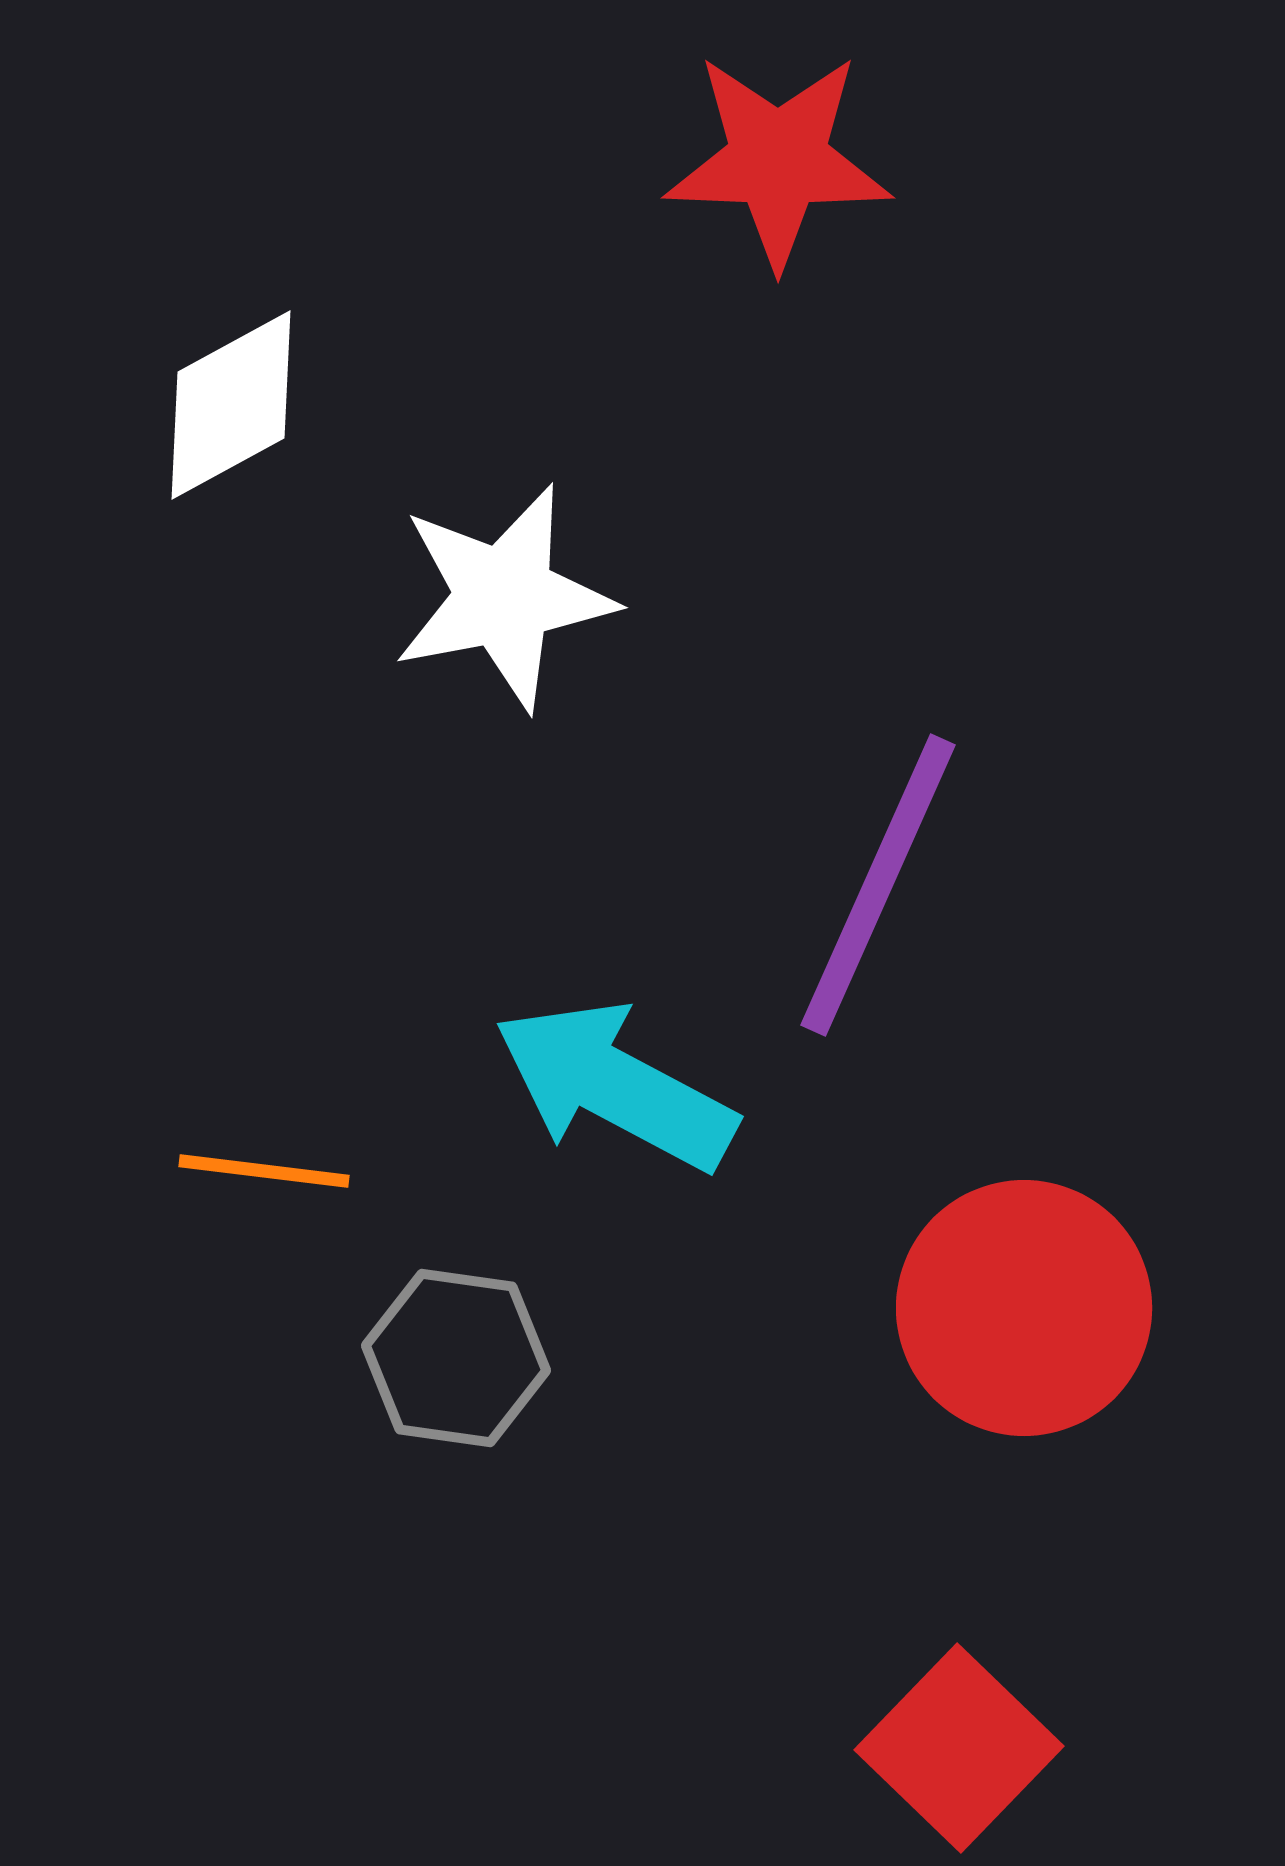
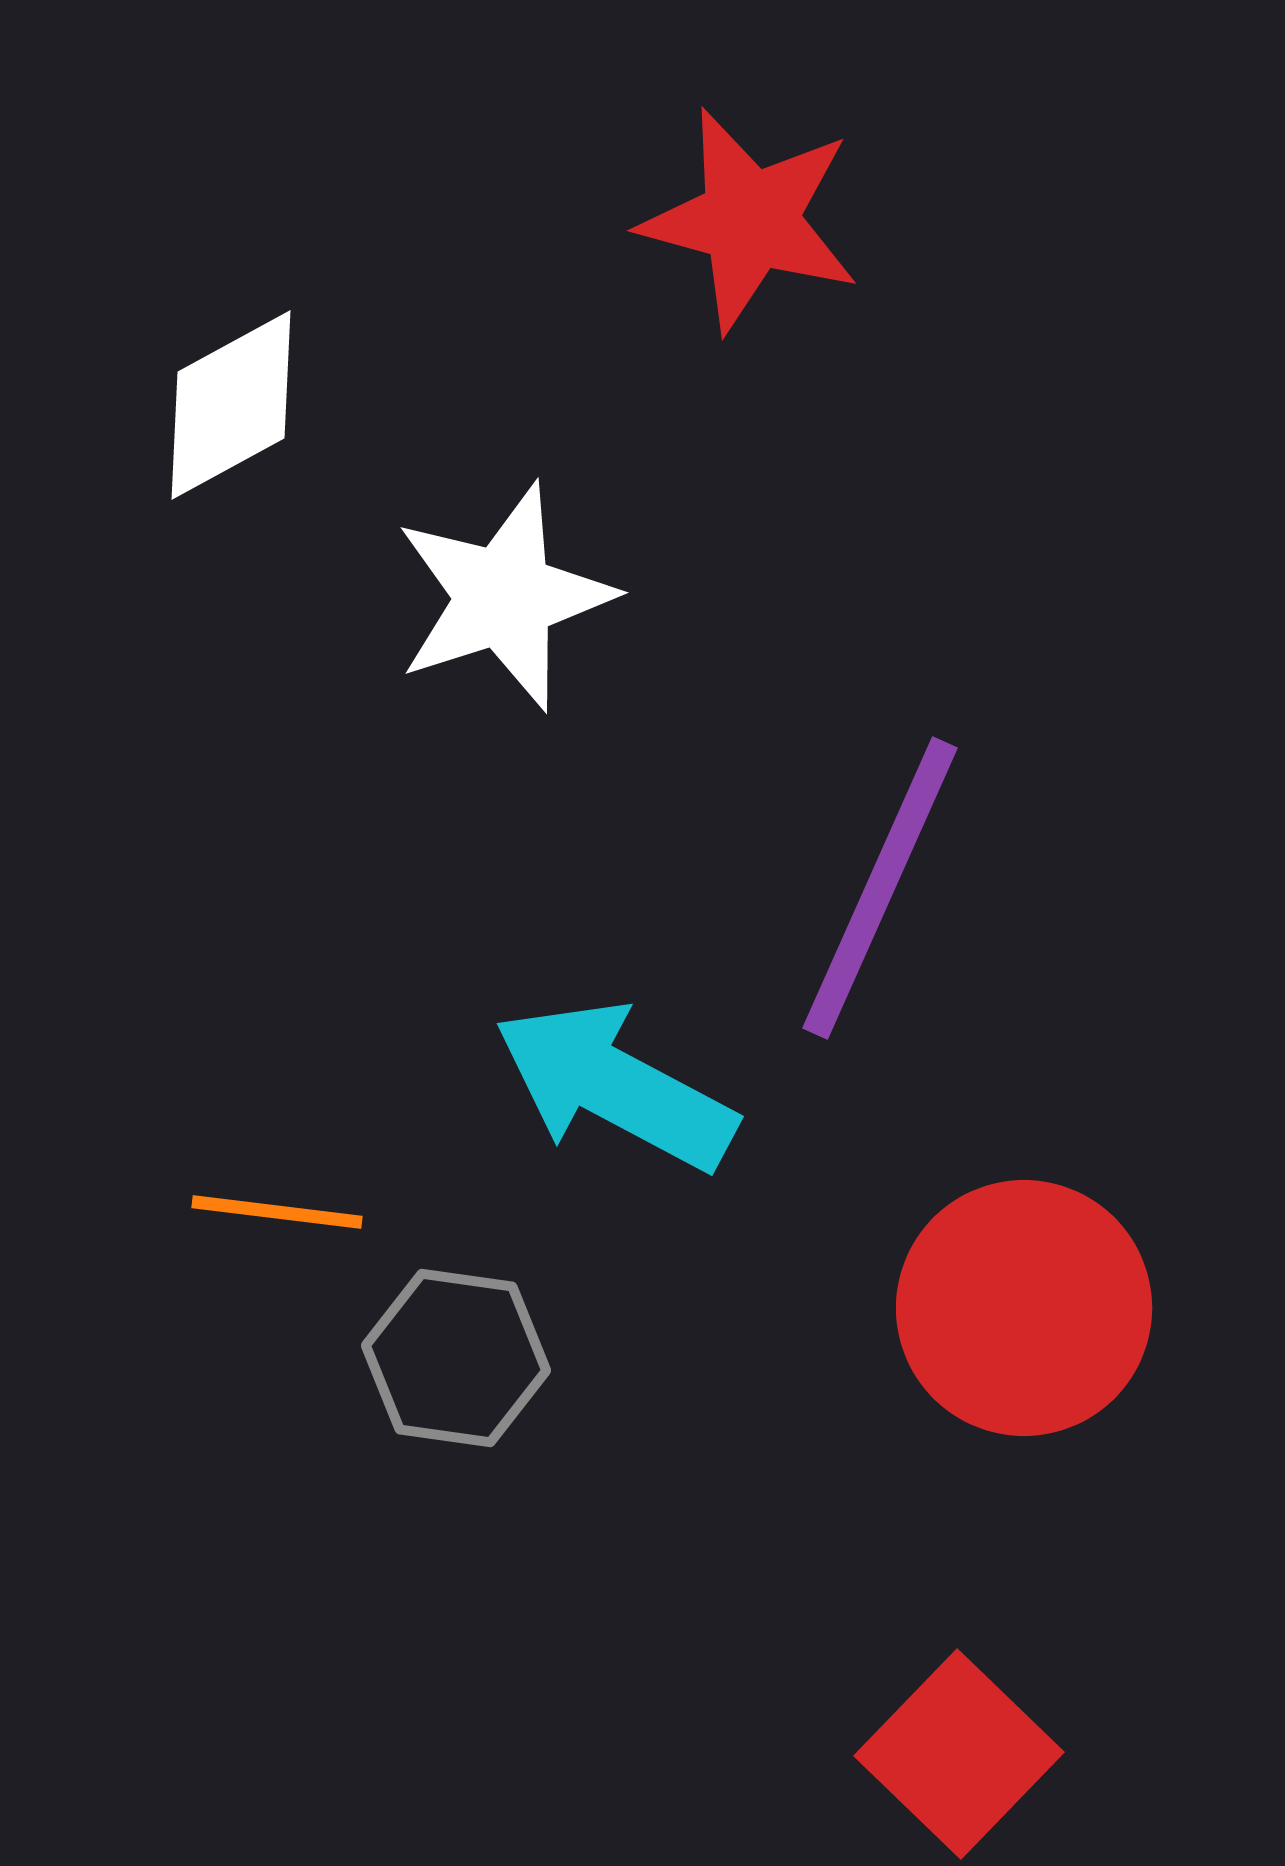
red star: moved 28 px left, 60 px down; rotated 13 degrees clockwise
white star: rotated 7 degrees counterclockwise
purple line: moved 2 px right, 3 px down
orange line: moved 13 px right, 41 px down
red square: moved 6 px down
